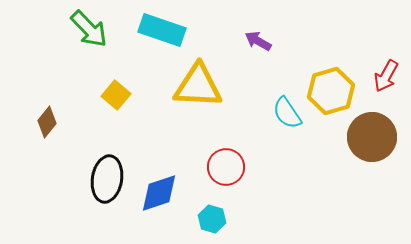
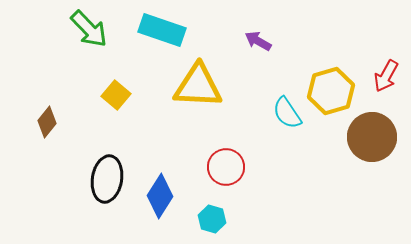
blue diamond: moved 1 px right, 3 px down; rotated 39 degrees counterclockwise
